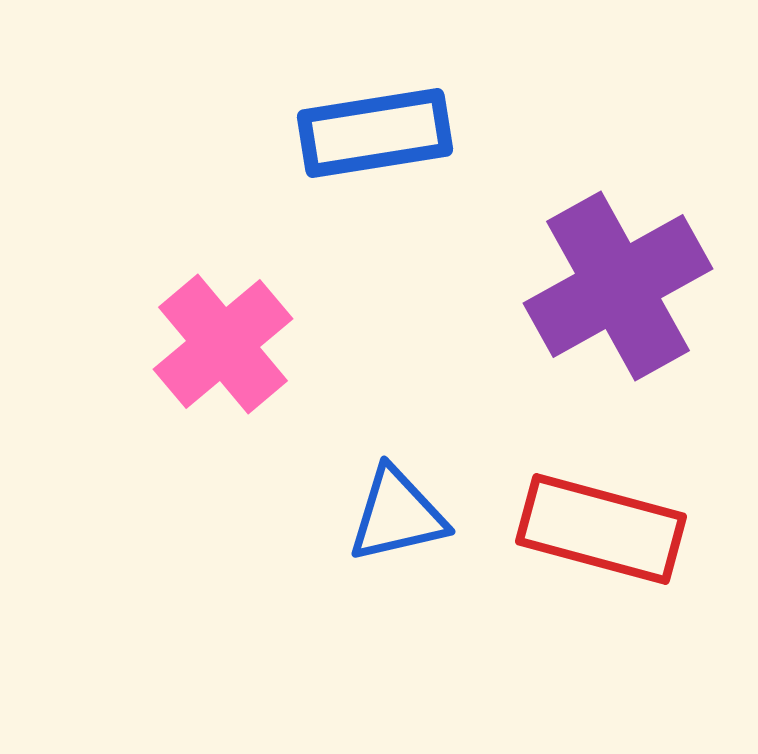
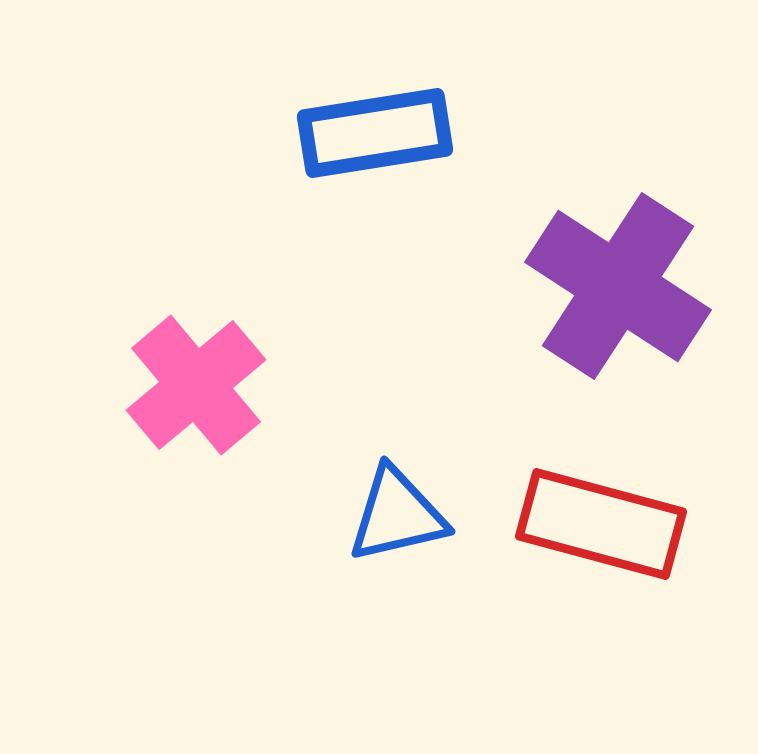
purple cross: rotated 28 degrees counterclockwise
pink cross: moved 27 px left, 41 px down
red rectangle: moved 5 px up
